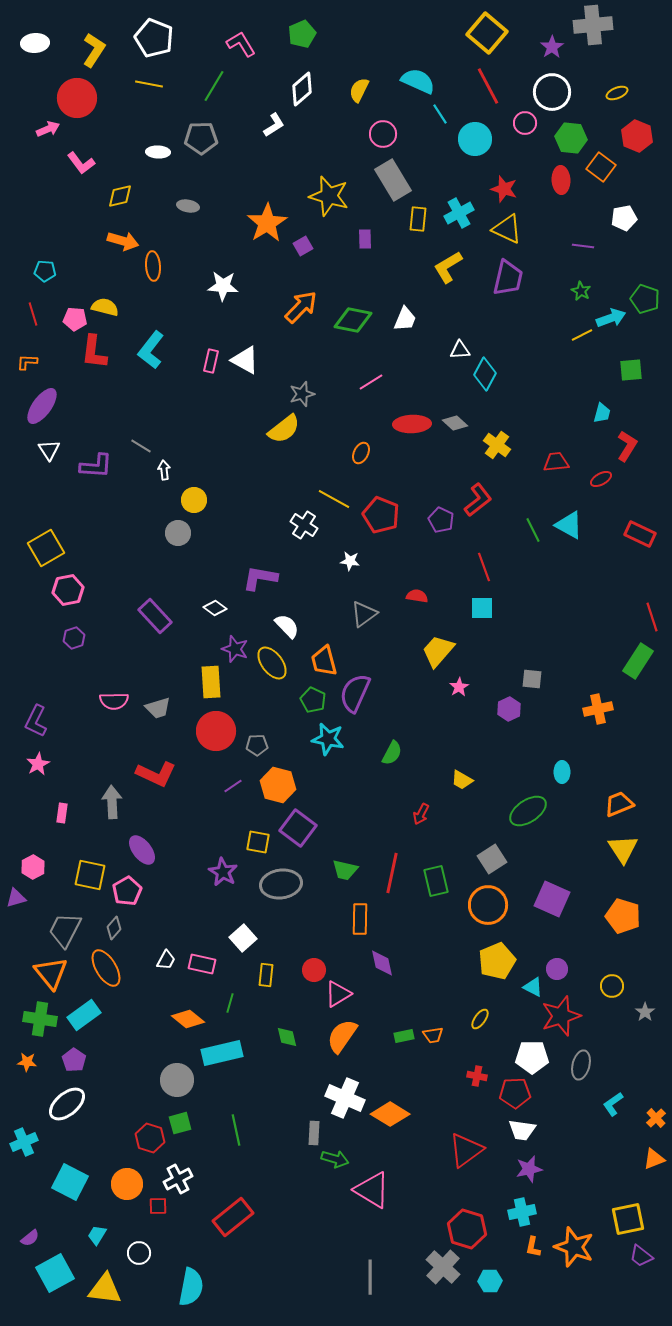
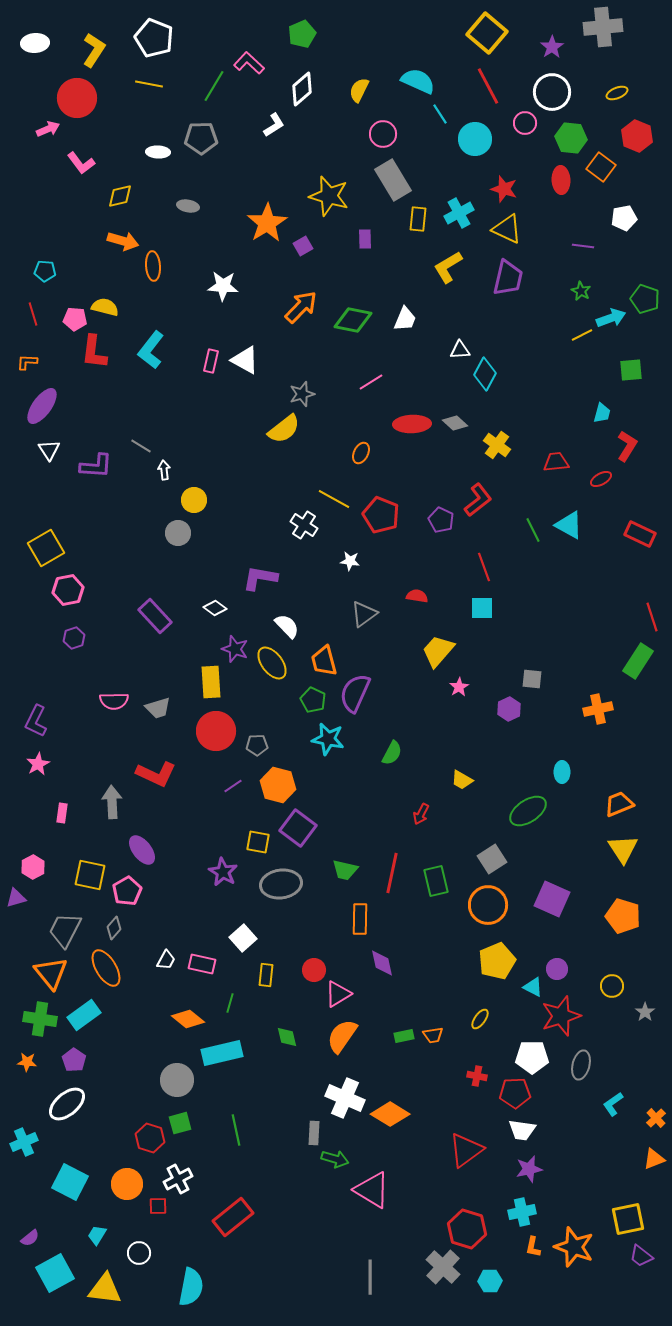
gray cross at (593, 25): moved 10 px right, 2 px down
pink L-shape at (241, 44): moved 8 px right, 19 px down; rotated 16 degrees counterclockwise
